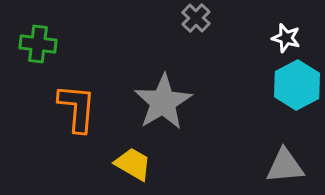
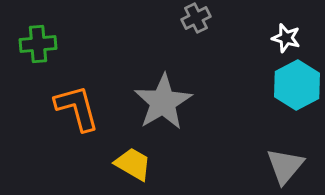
gray cross: rotated 20 degrees clockwise
green cross: rotated 12 degrees counterclockwise
orange L-shape: rotated 20 degrees counterclockwise
gray triangle: rotated 45 degrees counterclockwise
